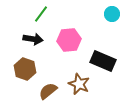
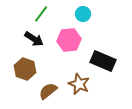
cyan circle: moved 29 px left
black arrow: moved 1 px right; rotated 24 degrees clockwise
